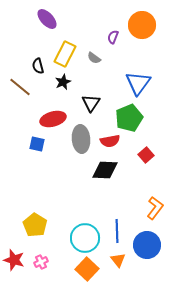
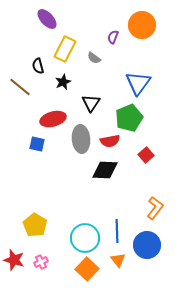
yellow rectangle: moved 5 px up
